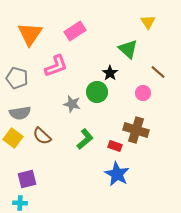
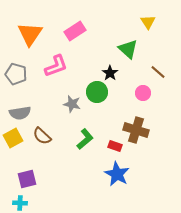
gray pentagon: moved 1 px left, 4 px up
yellow square: rotated 24 degrees clockwise
